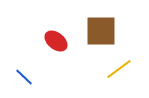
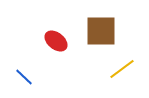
yellow line: moved 3 px right
